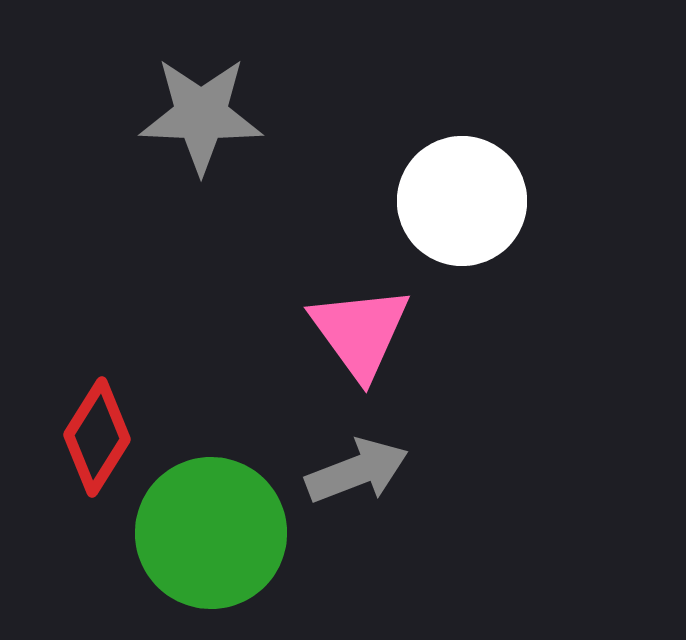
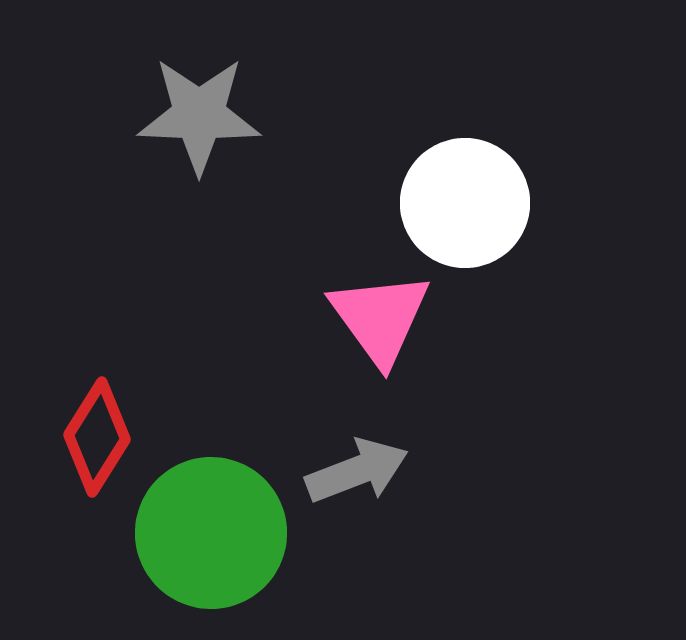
gray star: moved 2 px left
white circle: moved 3 px right, 2 px down
pink triangle: moved 20 px right, 14 px up
